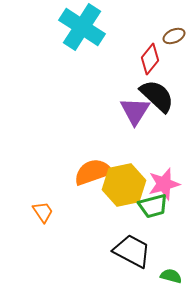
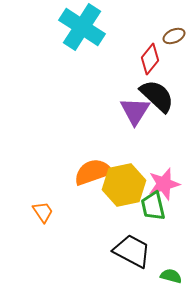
green trapezoid: rotated 92 degrees clockwise
